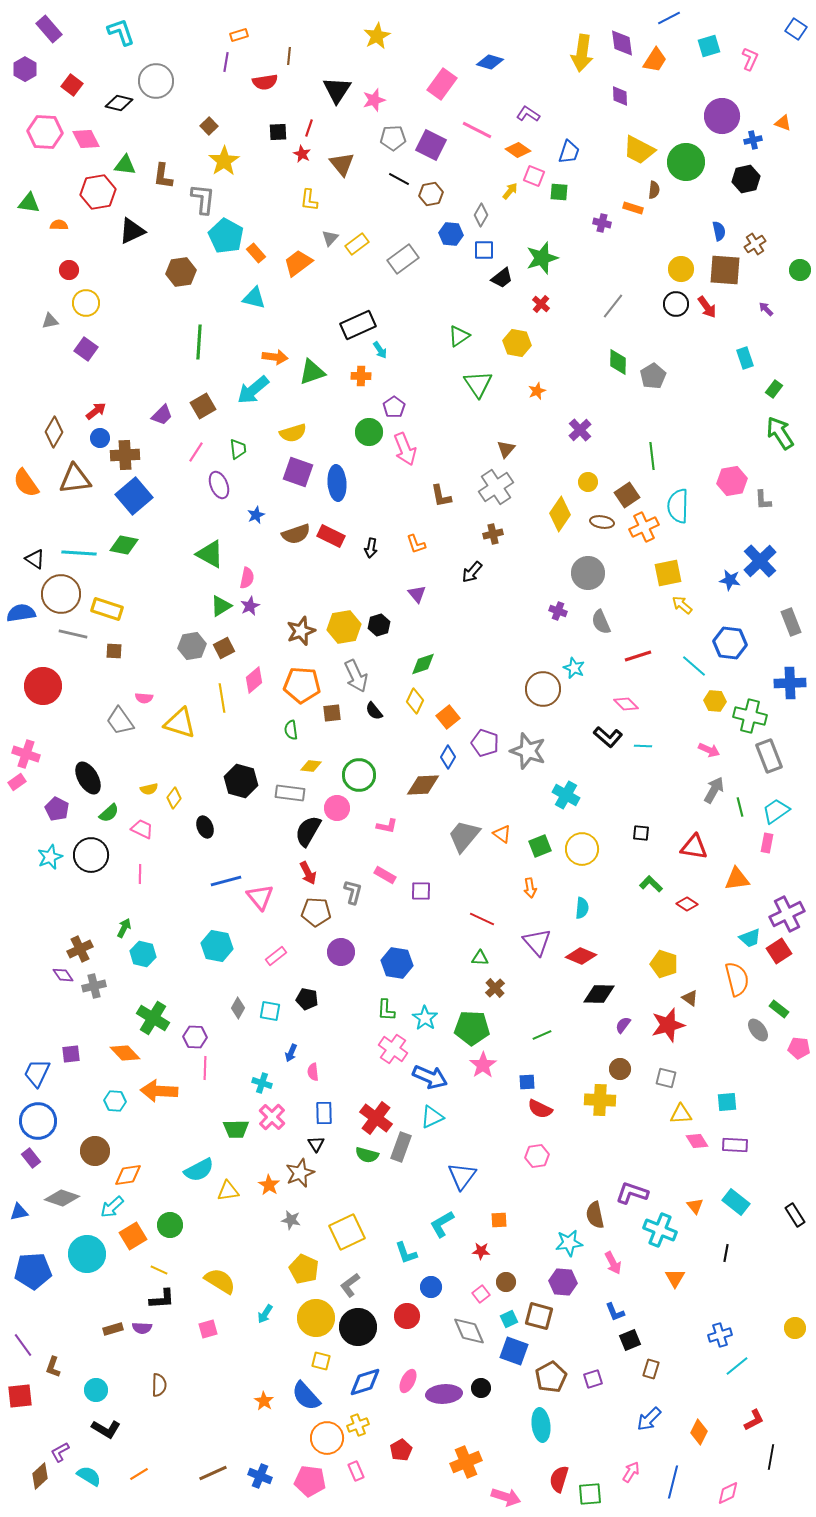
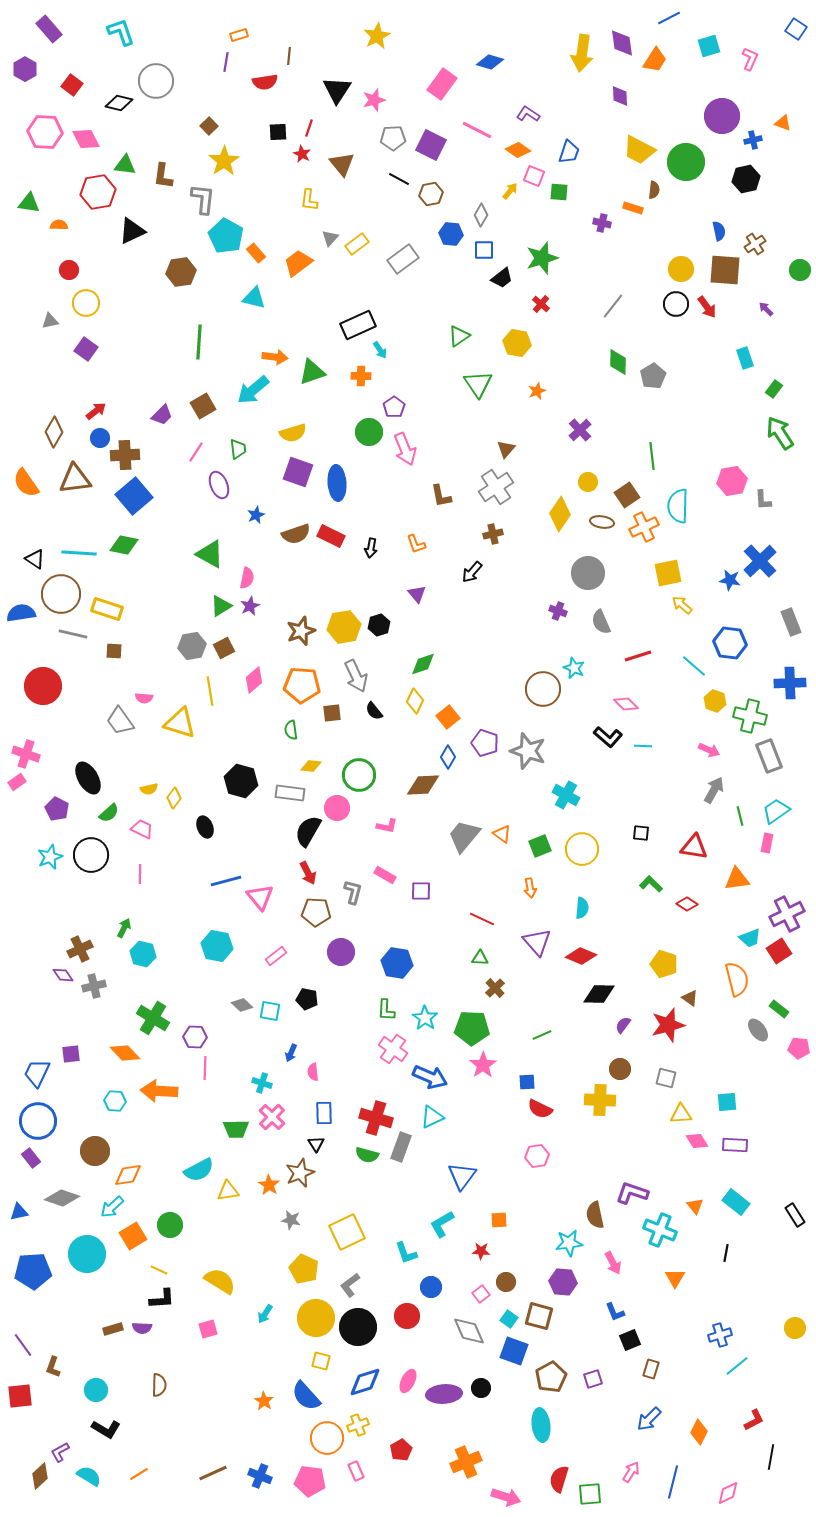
yellow line at (222, 698): moved 12 px left, 7 px up
yellow hexagon at (715, 701): rotated 15 degrees clockwise
green line at (740, 807): moved 9 px down
gray diamond at (238, 1008): moved 4 px right, 3 px up; rotated 75 degrees counterclockwise
red cross at (376, 1118): rotated 20 degrees counterclockwise
cyan square at (509, 1319): rotated 30 degrees counterclockwise
